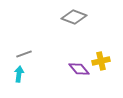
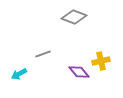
gray line: moved 19 px right
purple diamond: moved 3 px down
cyan arrow: rotated 126 degrees counterclockwise
